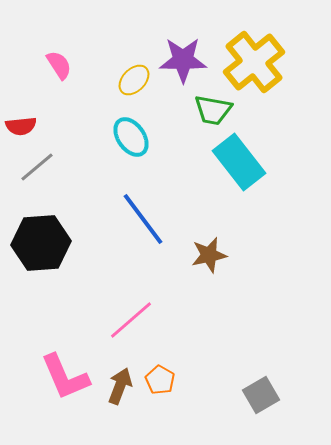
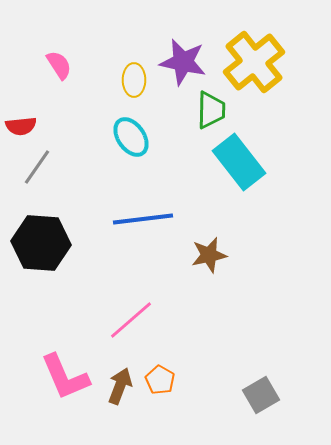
purple star: moved 2 px down; rotated 12 degrees clockwise
yellow ellipse: rotated 44 degrees counterclockwise
green trapezoid: moved 2 px left; rotated 99 degrees counterclockwise
gray line: rotated 15 degrees counterclockwise
blue line: rotated 60 degrees counterclockwise
black hexagon: rotated 8 degrees clockwise
